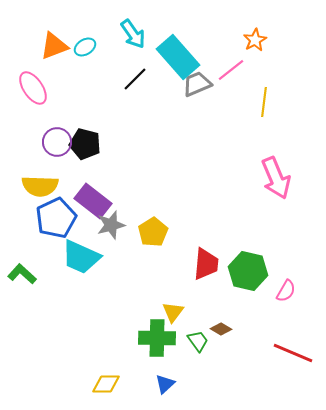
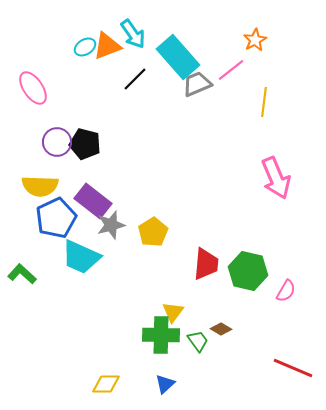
orange triangle: moved 53 px right
green cross: moved 4 px right, 3 px up
red line: moved 15 px down
